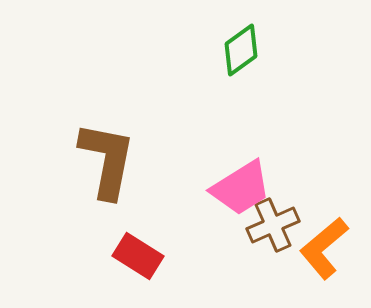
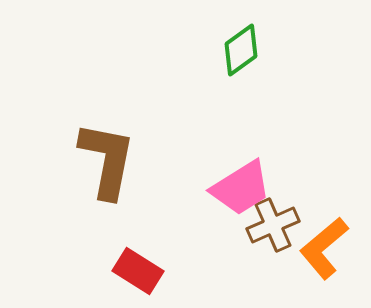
red rectangle: moved 15 px down
